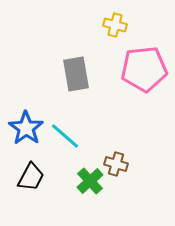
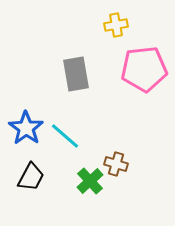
yellow cross: moved 1 px right; rotated 25 degrees counterclockwise
